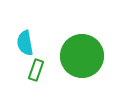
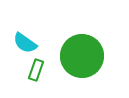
cyan semicircle: rotated 45 degrees counterclockwise
